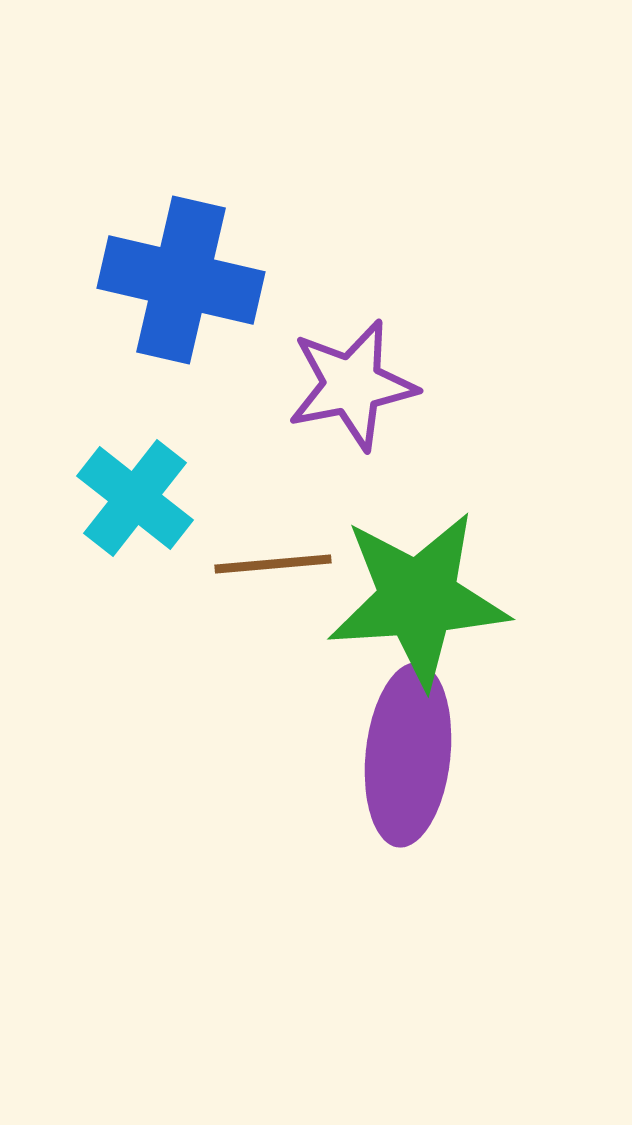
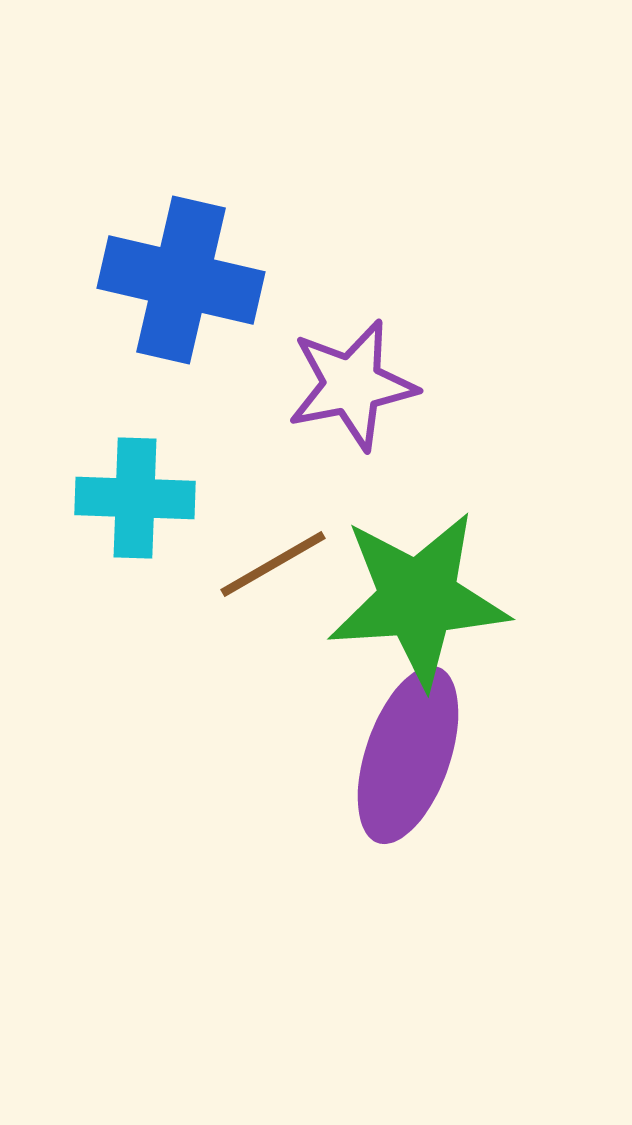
cyan cross: rotated 36 degrees counterclockwise
brown line: rotated 25 degrees counterclockwise
purple ellipse: rotated 13 degrees clockwise
